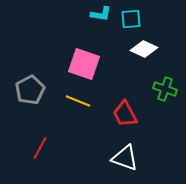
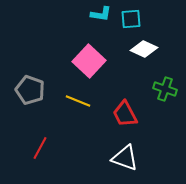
pink square: moved 5 px right, 3 px up; rotated 24 degrees clockwise
gray pentagon: rotated 24 degrees counterclockwise
